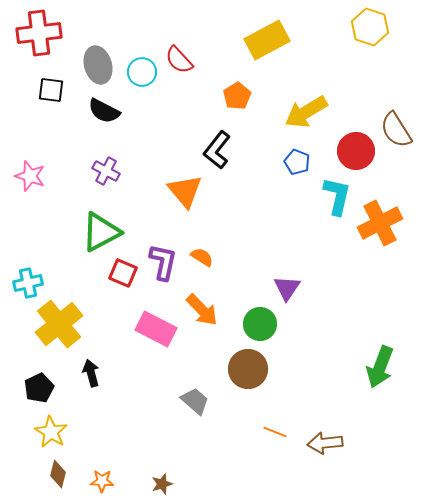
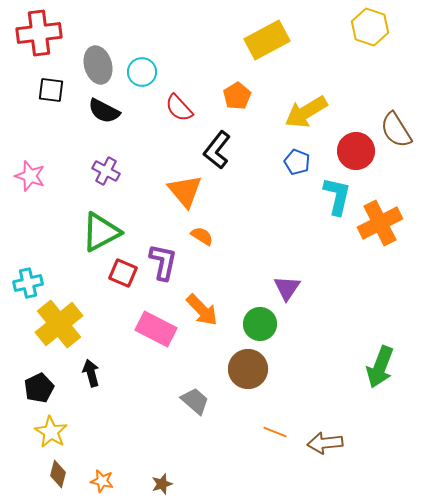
red semicircle: moved 48 px down
orange semicircle: moved 21 px up
orange star: rotated 10 degrees clockwise
